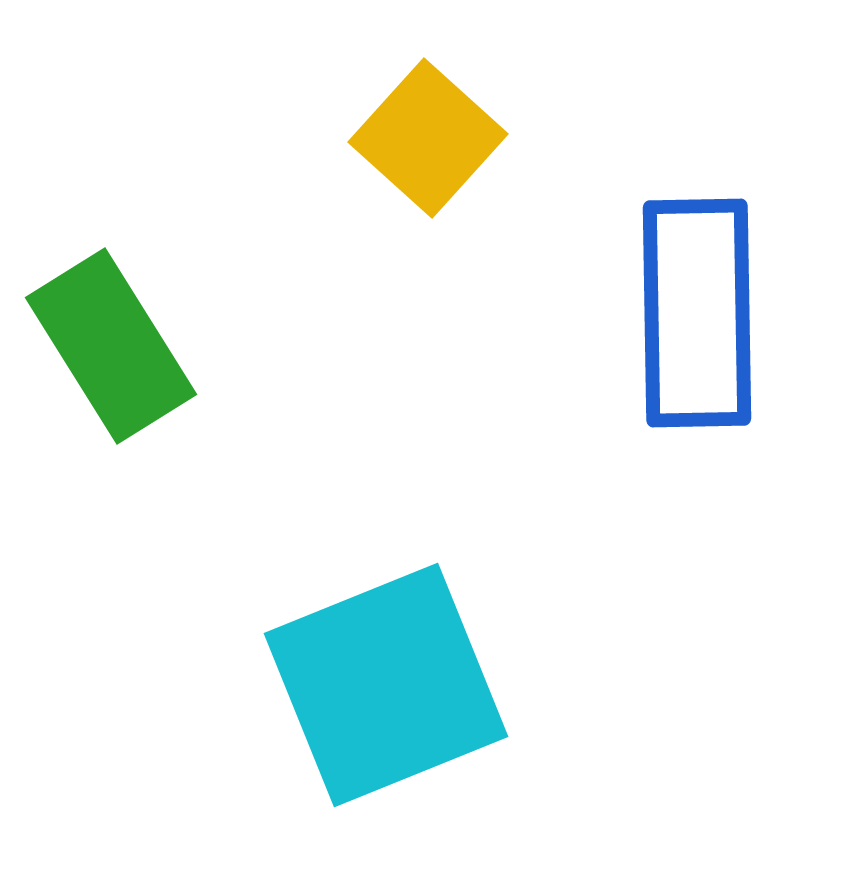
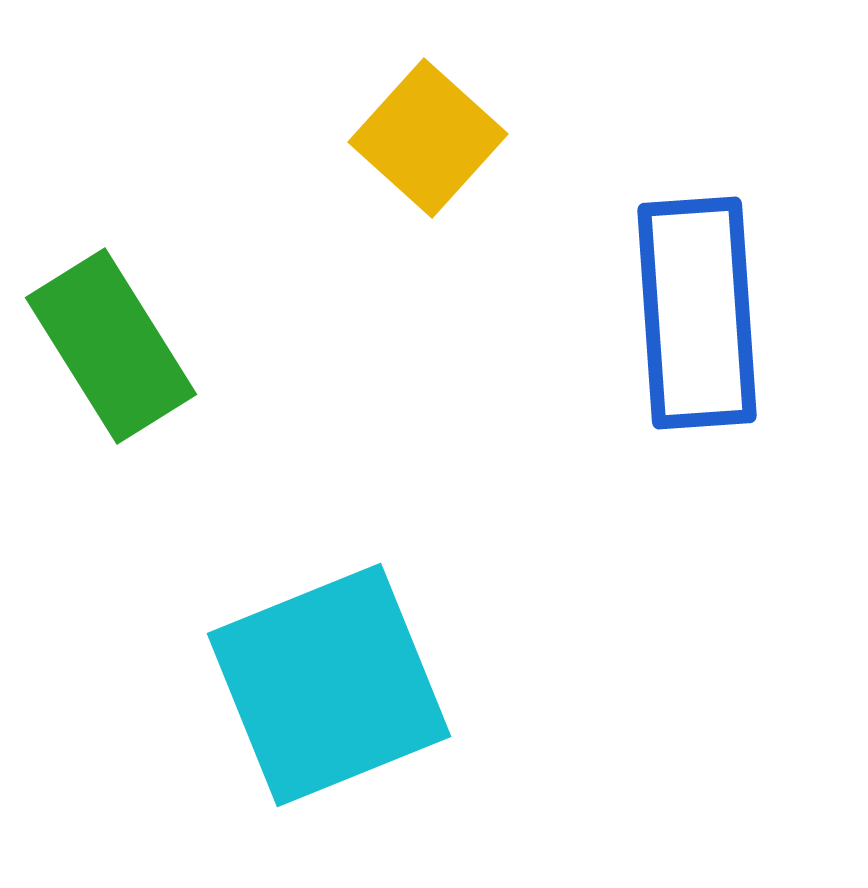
blue rectangle: rotated 3 degrees counterclockwise
cyan square: moved 57 px left
